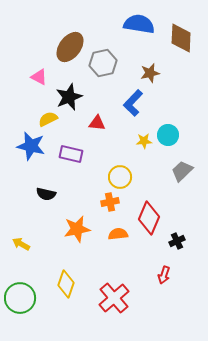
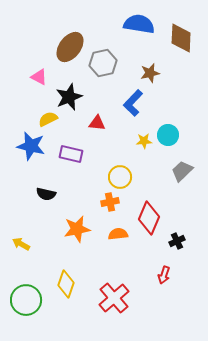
green circle: moved 6 px right, 2 px down
